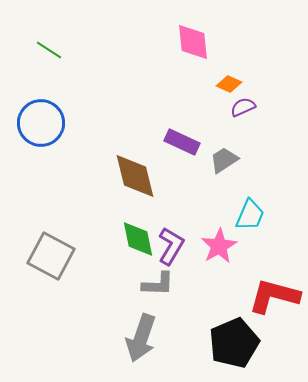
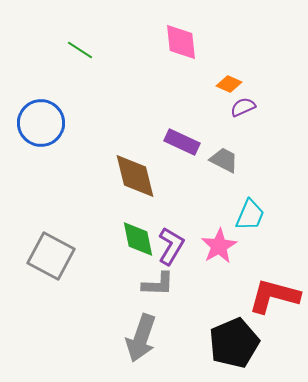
pink diamond: moved 12 px left
green line: moved 31 px right
gray trapezoid: rotated 60 degrees clockwise
